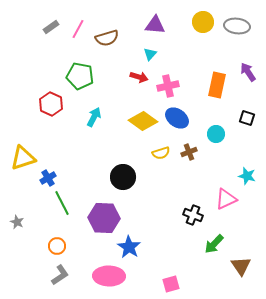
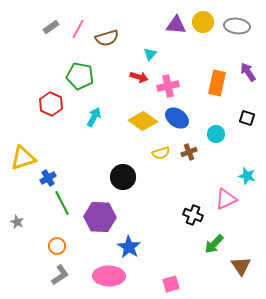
purple triangle: moved 21 px right
orange rectangle: moved 2 px up
purple hexagon: moved 4 px left, 1 px up
